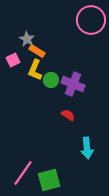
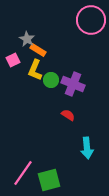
orange rectangle: moved 1 px right, 1 px up
